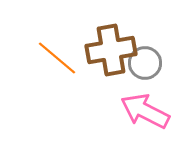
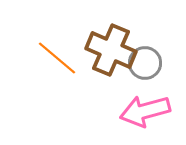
brown cross: rotated 33 degrees clockwise
pink arrow: rotated 42 degrees counterclockwise
